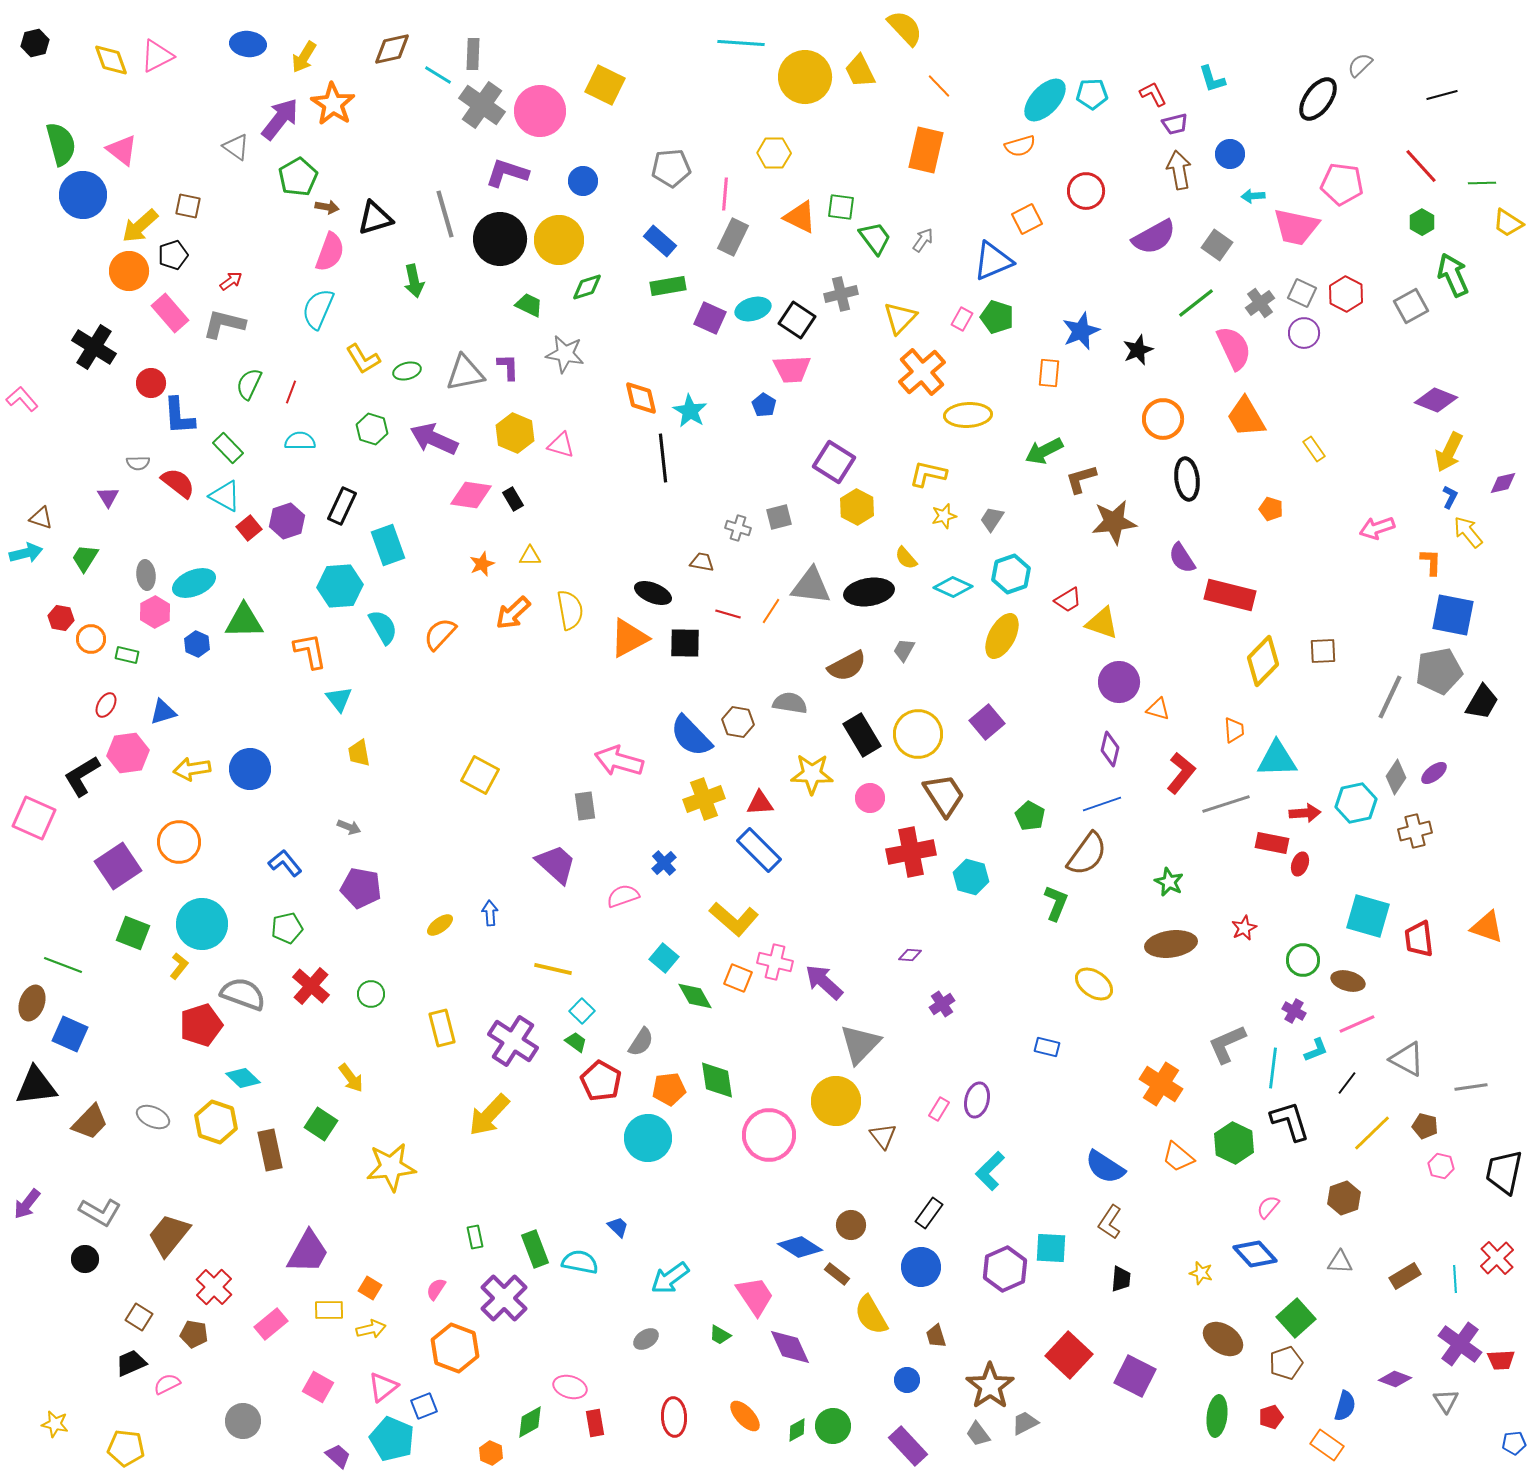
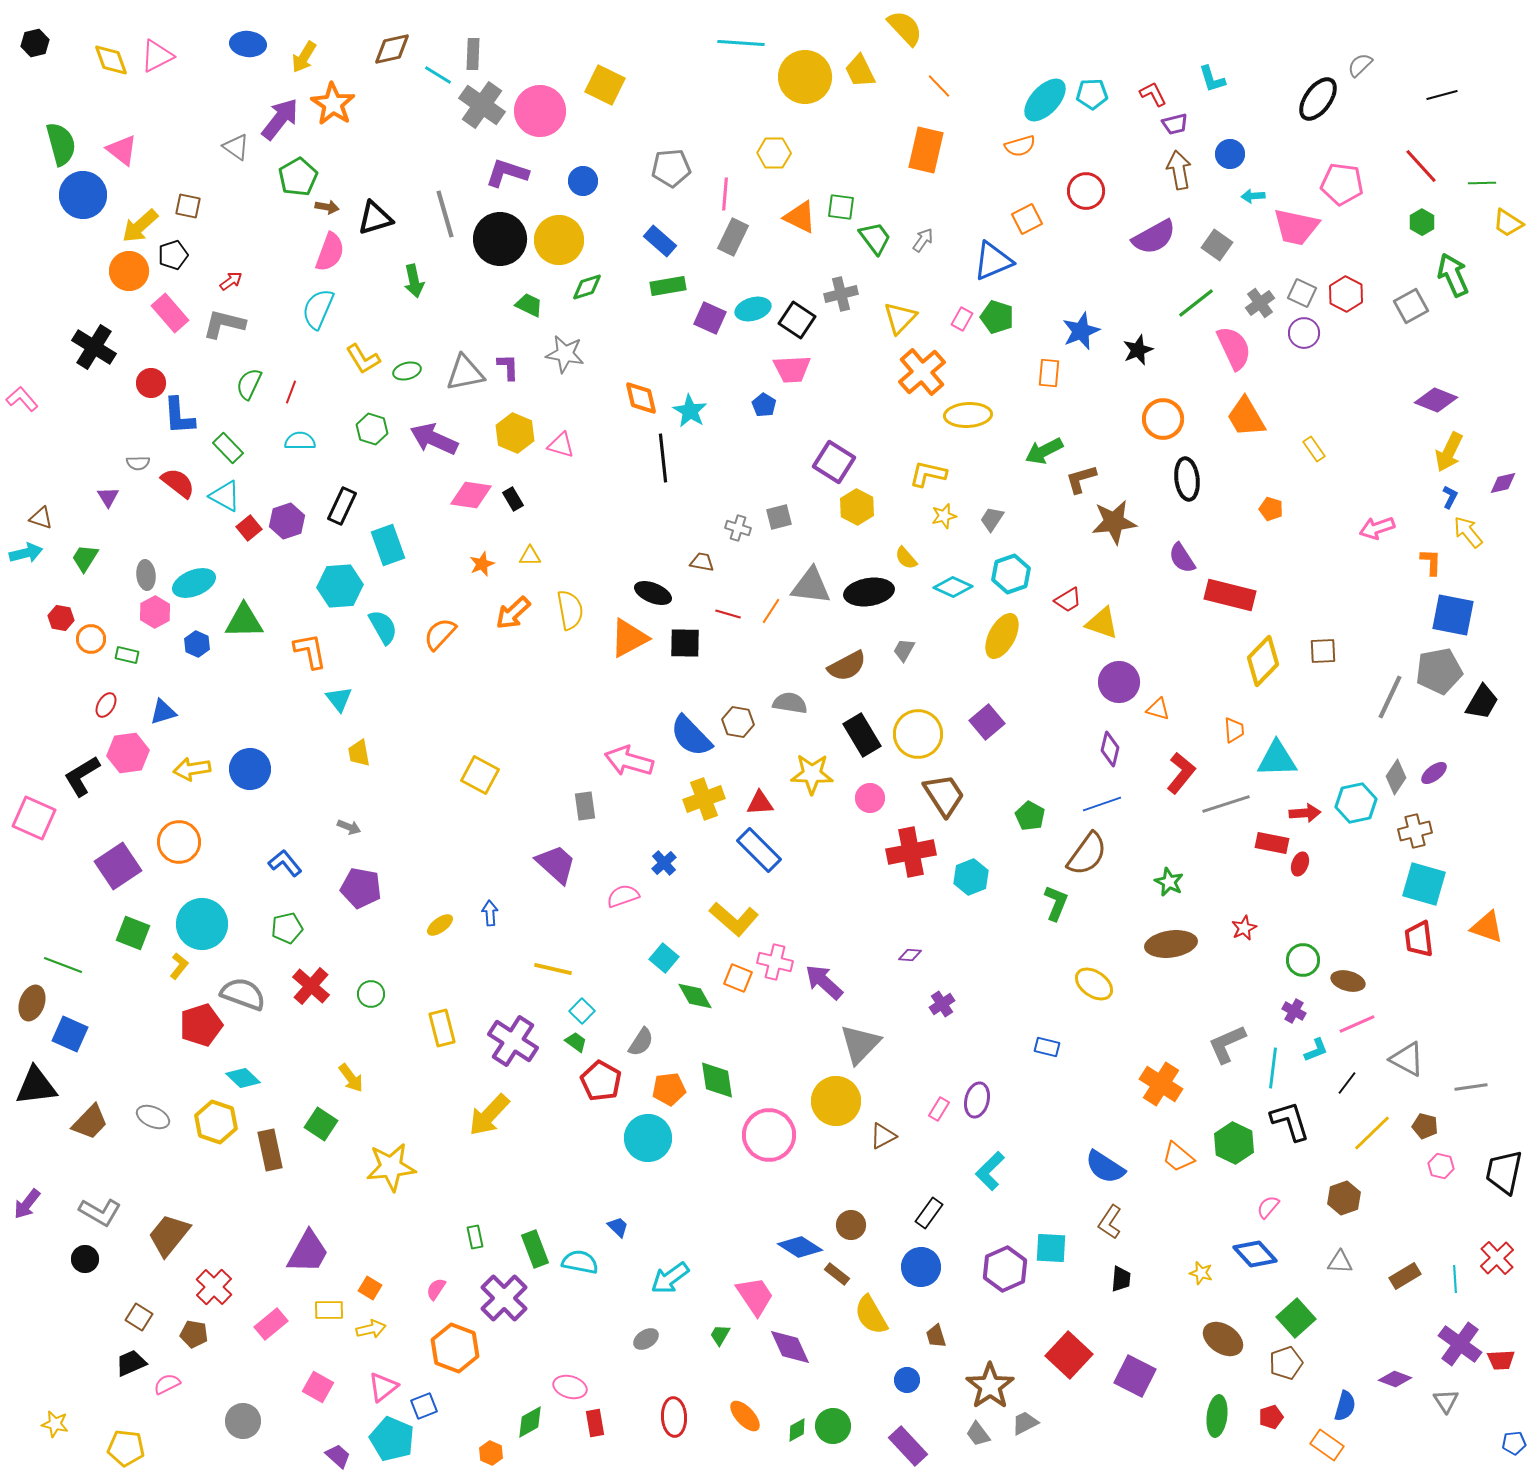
pink arrow at (619, 761): moved 10 px right
cyan hexagon at (971, 877): rotated 24 degrees clockwise
cyan square at (1368, 916): moved 56 px right, 32 px up
brown triangle at (883, 1136): rotated 40 degrees clockwise
green trapezoid at (720, 1335): rotated 90 degrees clockwise
